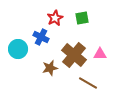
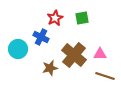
brown line: moved 17 px right, 7 px up; rotated 12 degrees counterclockwise
